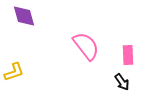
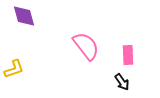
yellow L-shape: moved 3 px up
